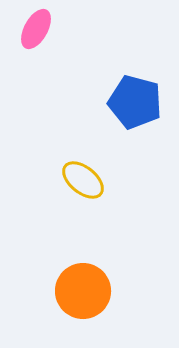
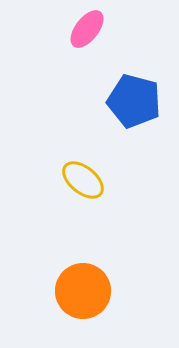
pink ellipse: moved 51 px right; rotated 9 degrees clockwise
blue pentagon: moved 1 px left, 1 px up
